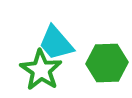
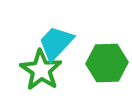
cyan trapezoid: rotated 84 degrees clockwise
